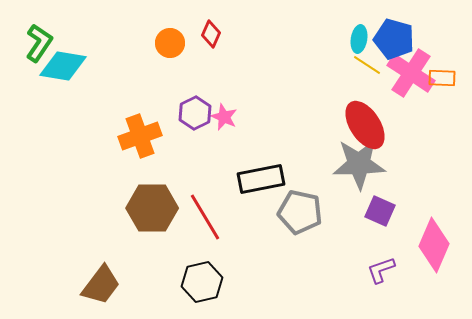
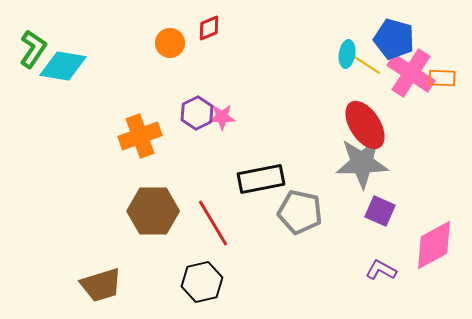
red diamond: moved 2 px left, 6 px up; rotated 44 degrees clockwise
cyan ellipse: moved 12 px left, 15 px down
green L-shape: moved 6 px left, 6 px down
purple hexagon: moved 2 px right
pink star: moved 2 px left; rotated 24 degrees counterclockwise
gray star: moved 3 px right, 1 px up
brown hexagon: moved 1 px right, 3 px down
red line: moved 8 px right, 6 px down
pink diamond: rotated 38 degrees clockwise
purple L-shape: rotated 48 degrees clockwise
brown trapezoid: rotated 36 degrees clockwise
